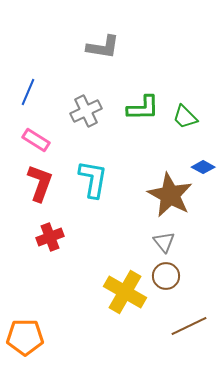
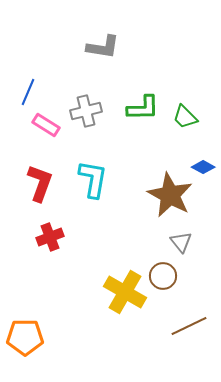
gray cross: rotated 12 degrees clockwise
pink rectangle: moved 10 px right, 15 px up
gray triangle: moved 17 px right
brown circle: moved 3 px left
